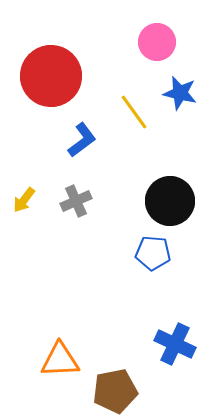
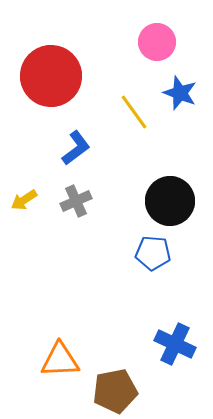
blue star: rotated 8 degrees clockwise
blue L-shape: moved 6 px left, 8 px down
yellow arrow: rotated 20 degrees clockwise
